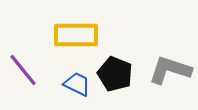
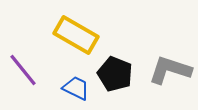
yellow rectangle: rotated 30 degrees clockwise
blue trapezoid: moved 1 px left, 4 px down
